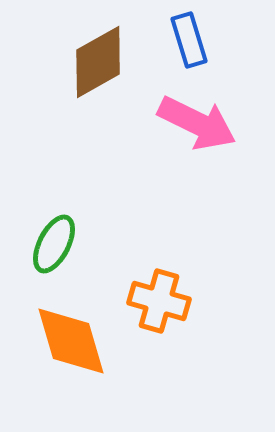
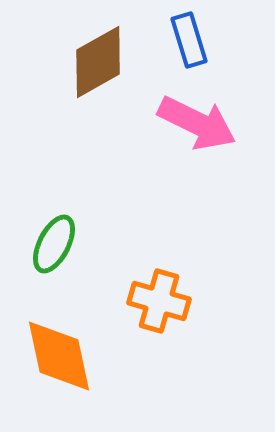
orange diamond: moved 12 px left, 15 px down; rotated 4 degrees clockwise
